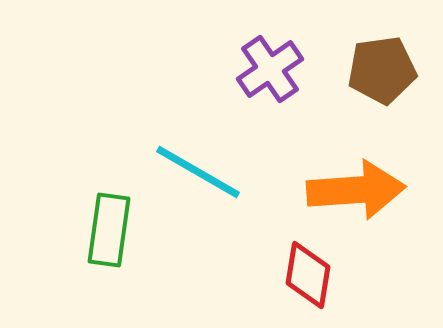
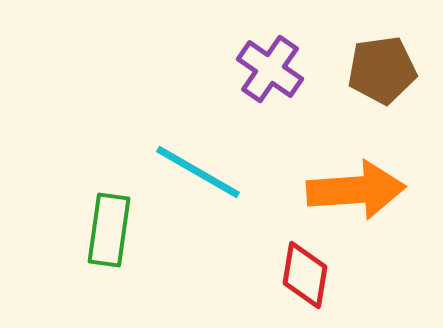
purple cross: rotated 20 degrees counterclockwise
red diamond: moved 3 px left
